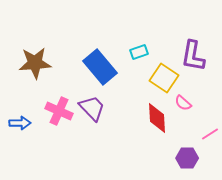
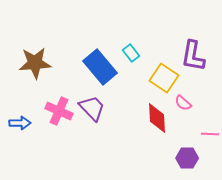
cyan rectangle: moved 8 px left, 1 px down; rotated 72 degrees clockwise
pink line: rotated 36 degrees clockwise
